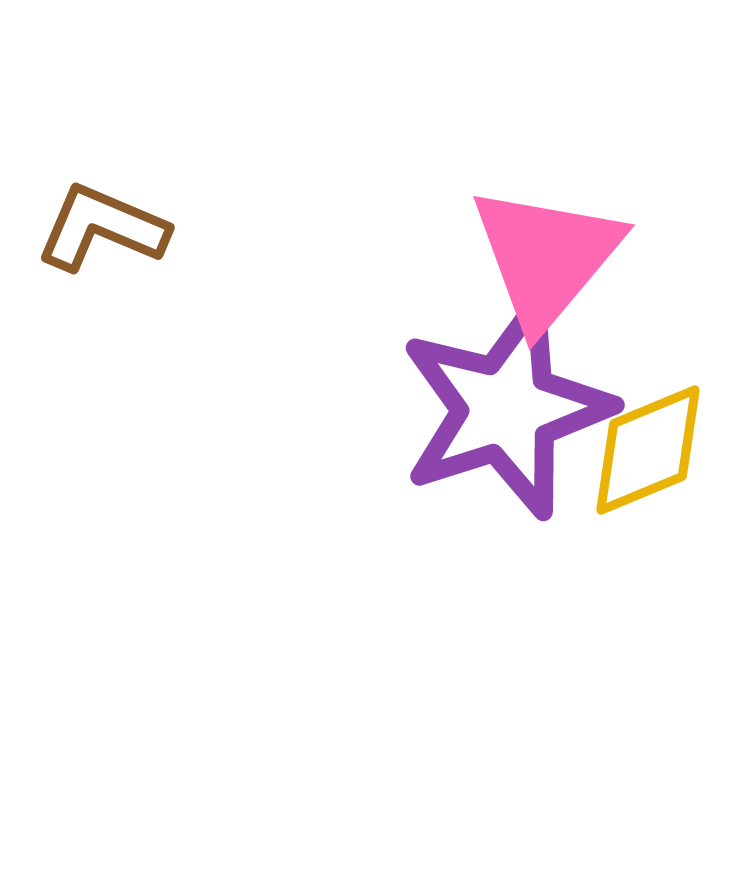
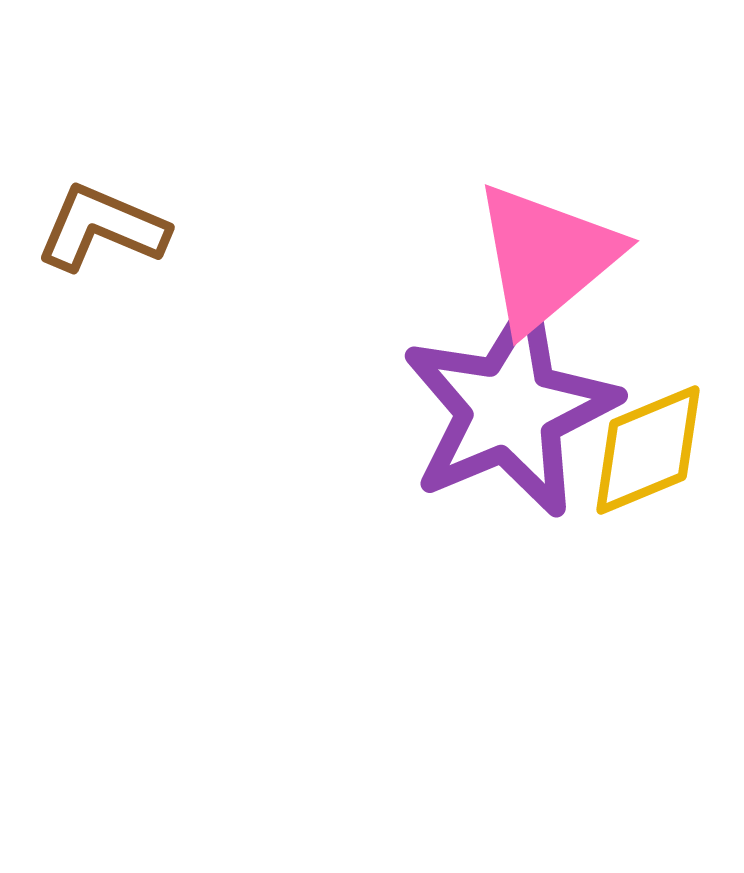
pink triangle: rotated 10 degrees clockwise
purple star: moved 4 px right; rotated 5 degrees counterclockwise
